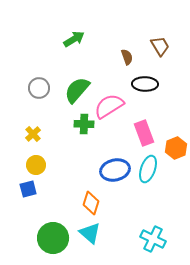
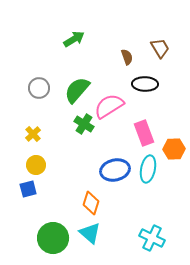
brown trapezoid: moved 2 px down
green cross: rotated 30 degrees clockwise
orange hexagon: moved 2 px left, 1 px down; rotated 20 degrees clockwise
cyan ellipse: rotated 8 degrees counterclockwise
cyan cross: moved 1 px left, 1 px up
